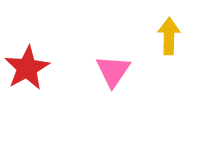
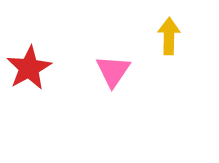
red star: moved 2 px right
